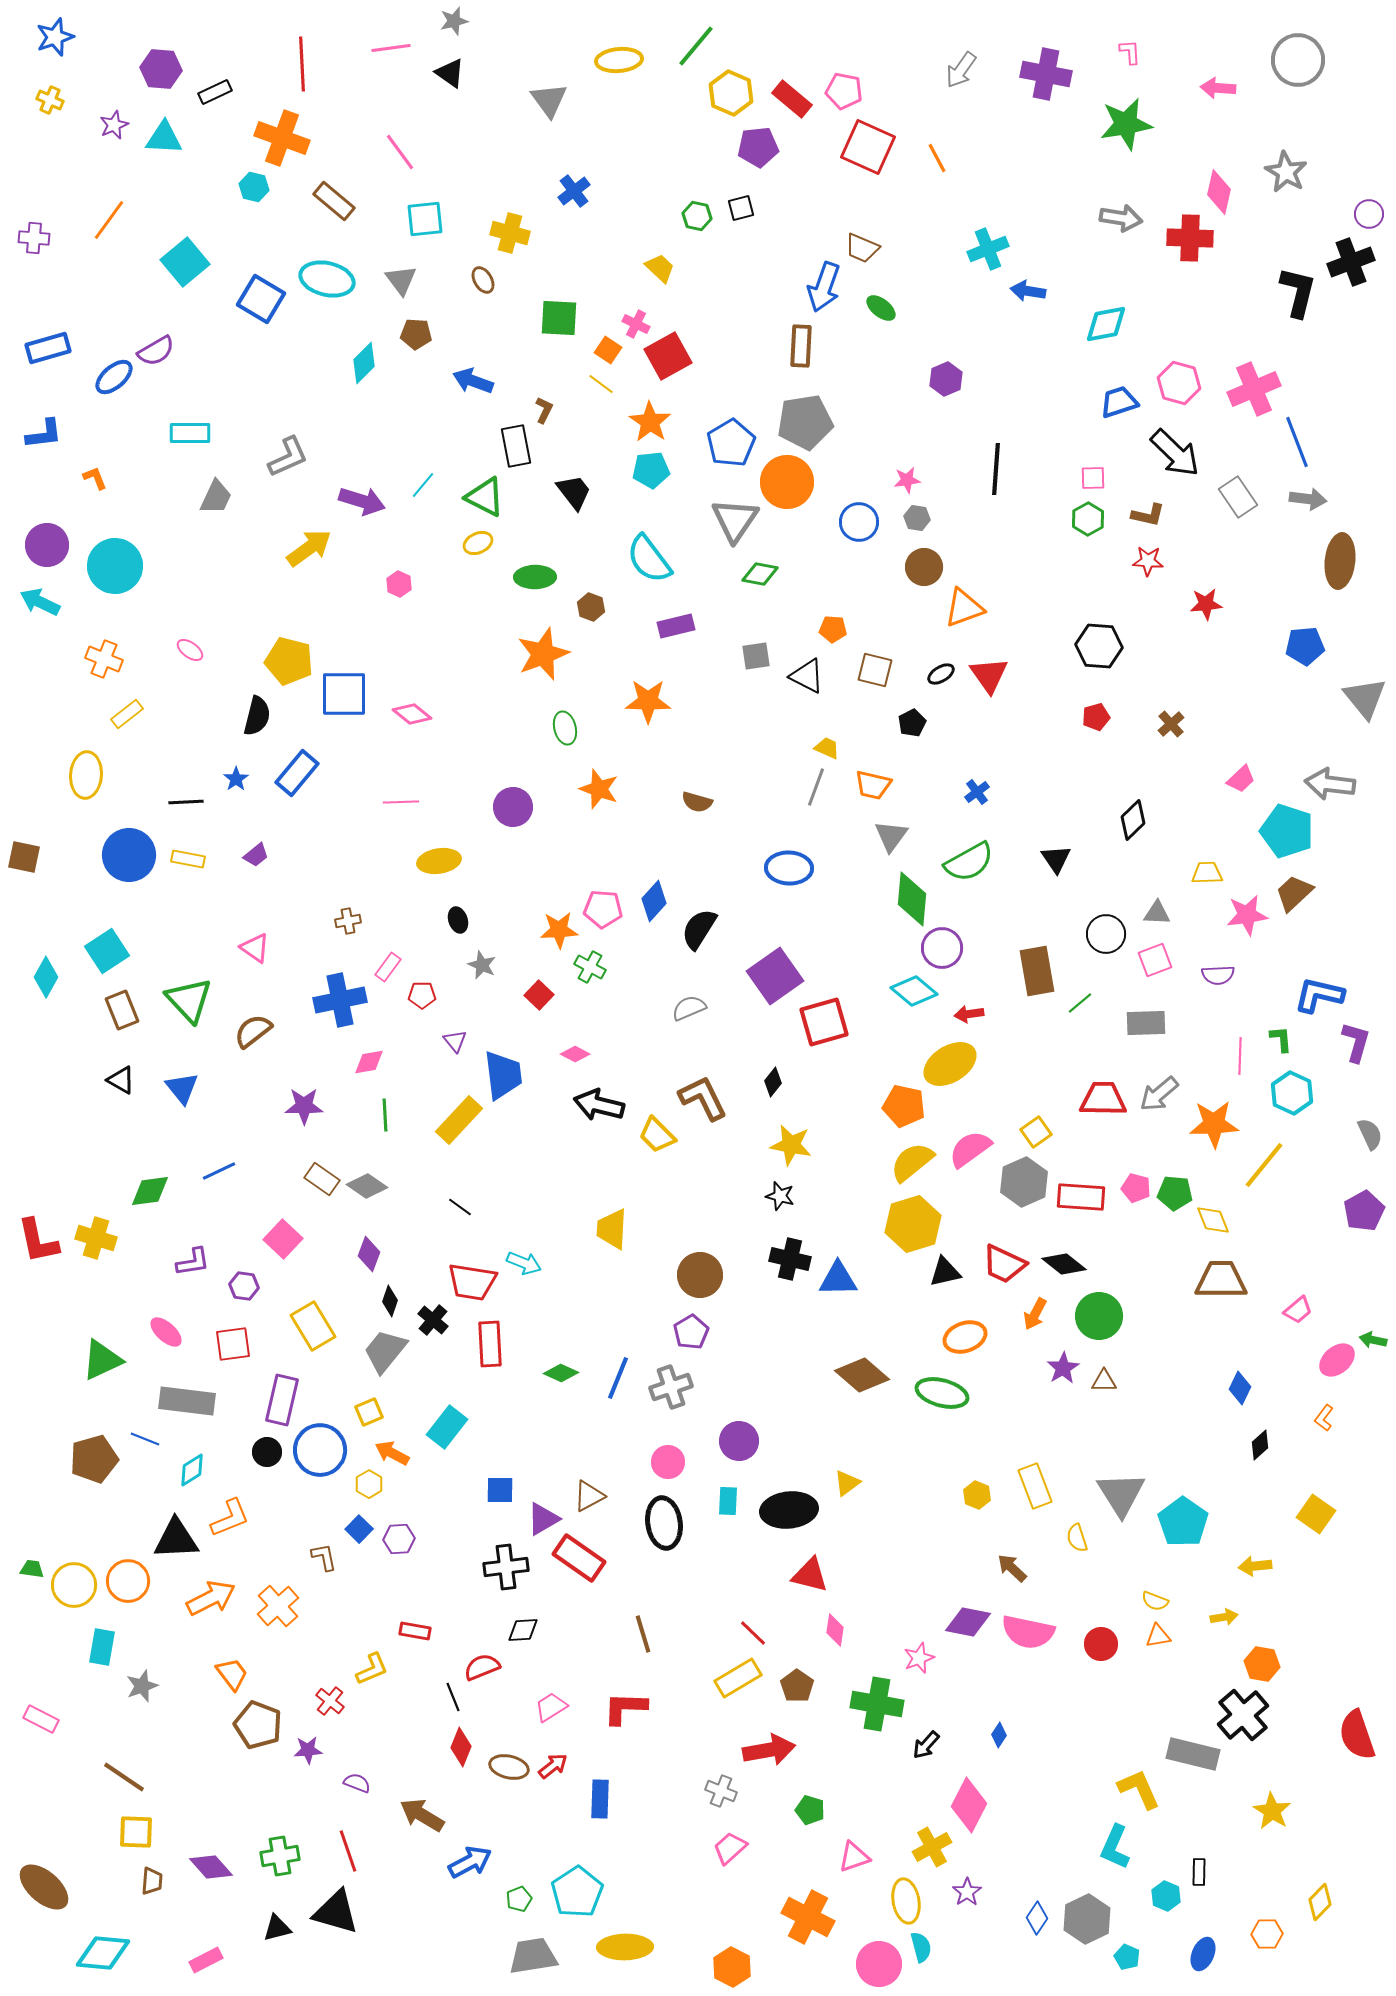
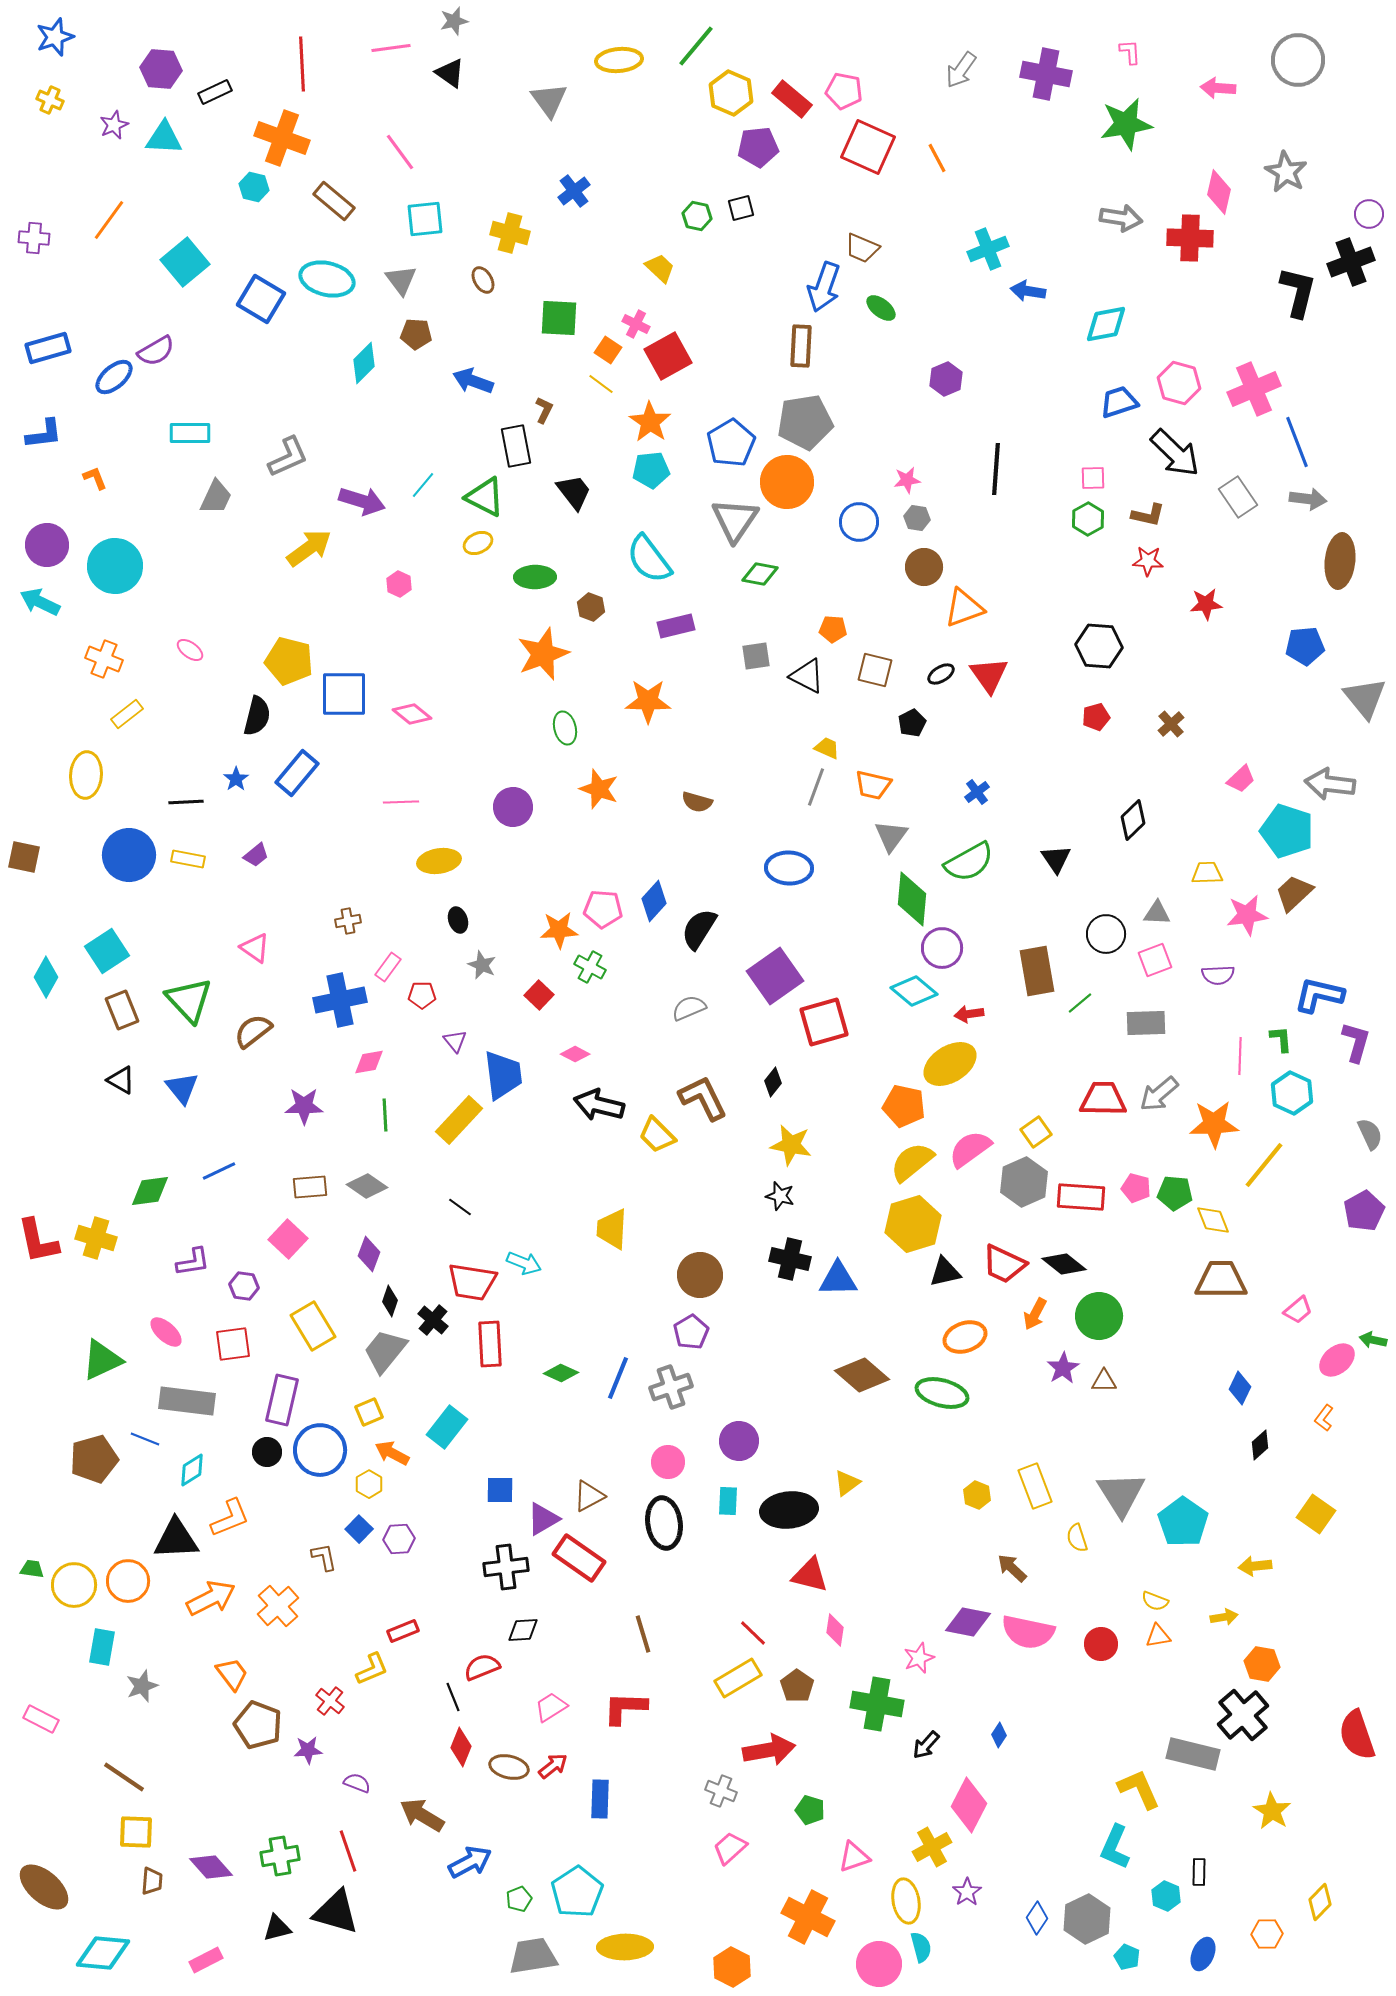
brown rectangle at (322, 1179): moved 12 px left, 8 px down; rotated 40 degrees counterclockwise
pink square at (283, 1239): moved 5 px right
red rectangle at (415, 1631): moved 12 px left; rotated 32 degrees counterclockwise
